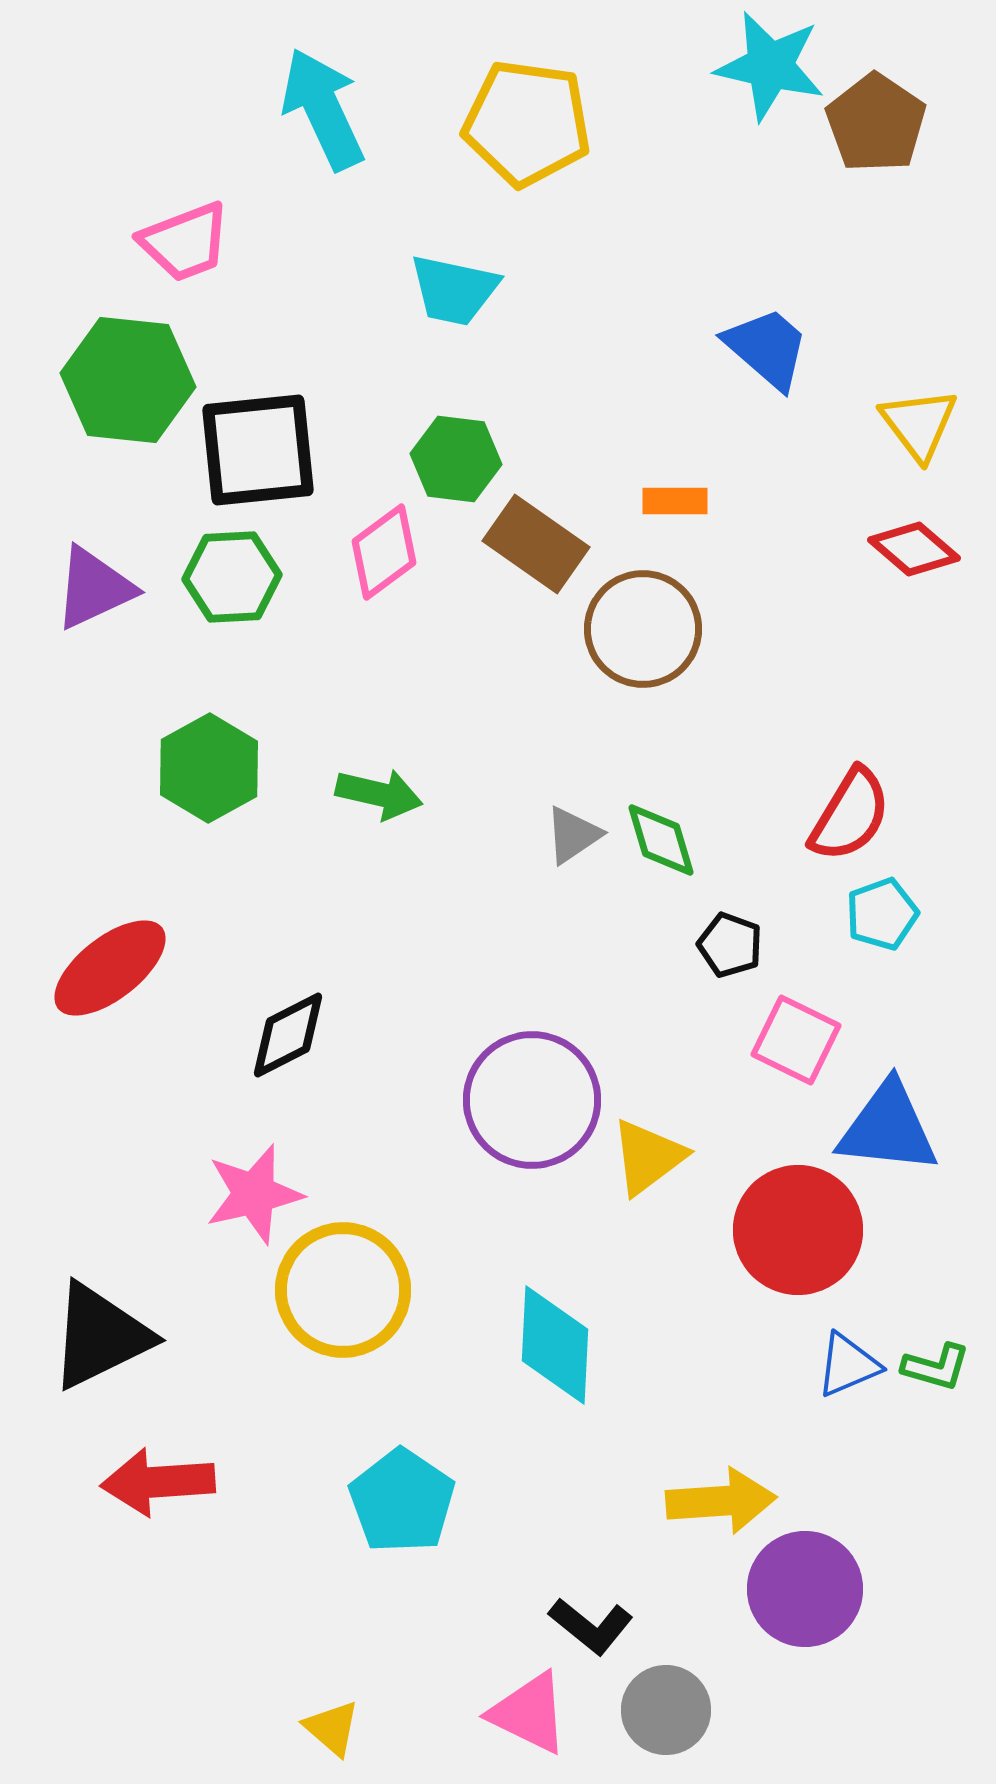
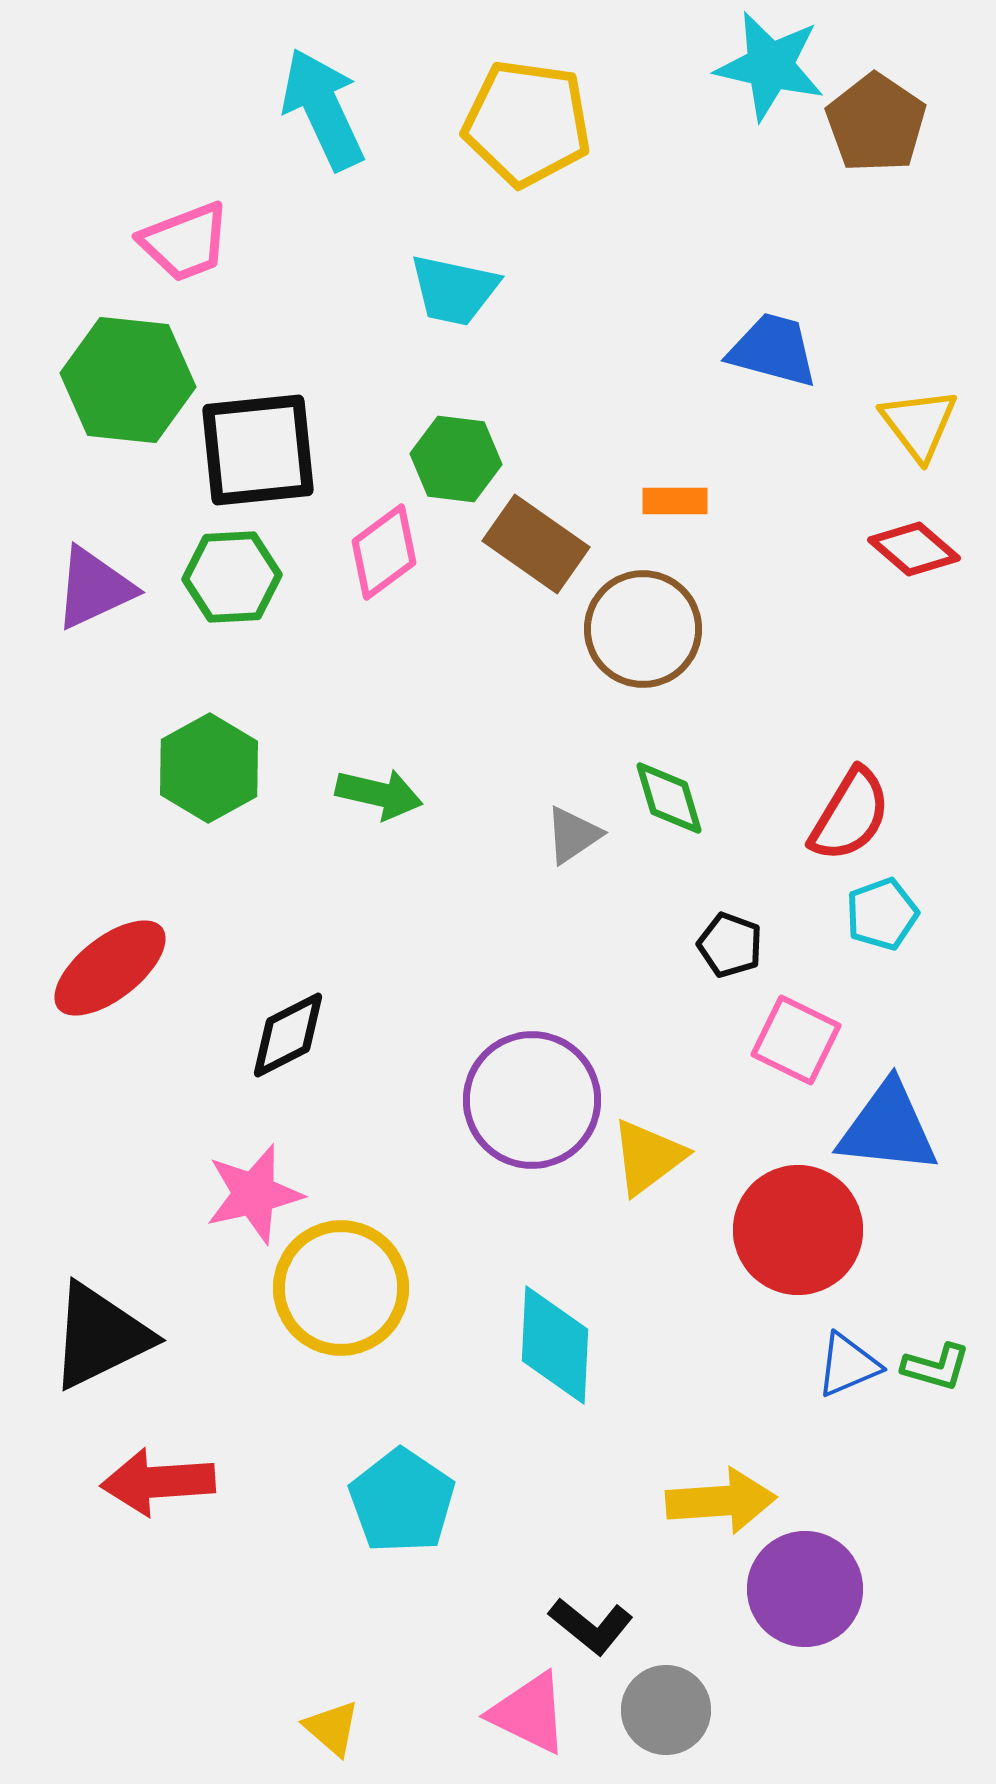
blue trapezoid at (767, 348): moved 6 px right, 2 px down; rotated 26 degrees counterclockwise
green diamond at (661, 840): moved 8 px right, 42 px up
yellow circle at (343, 1290): moved 2 px left, 2 px up
